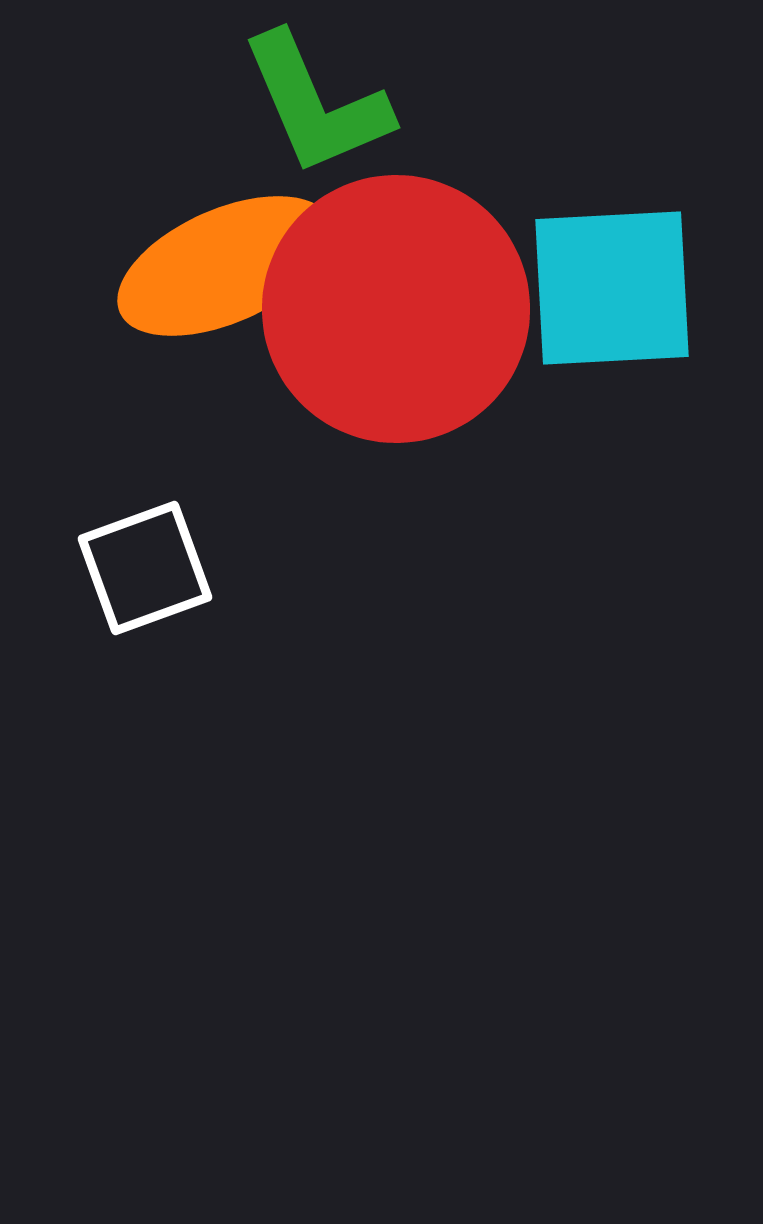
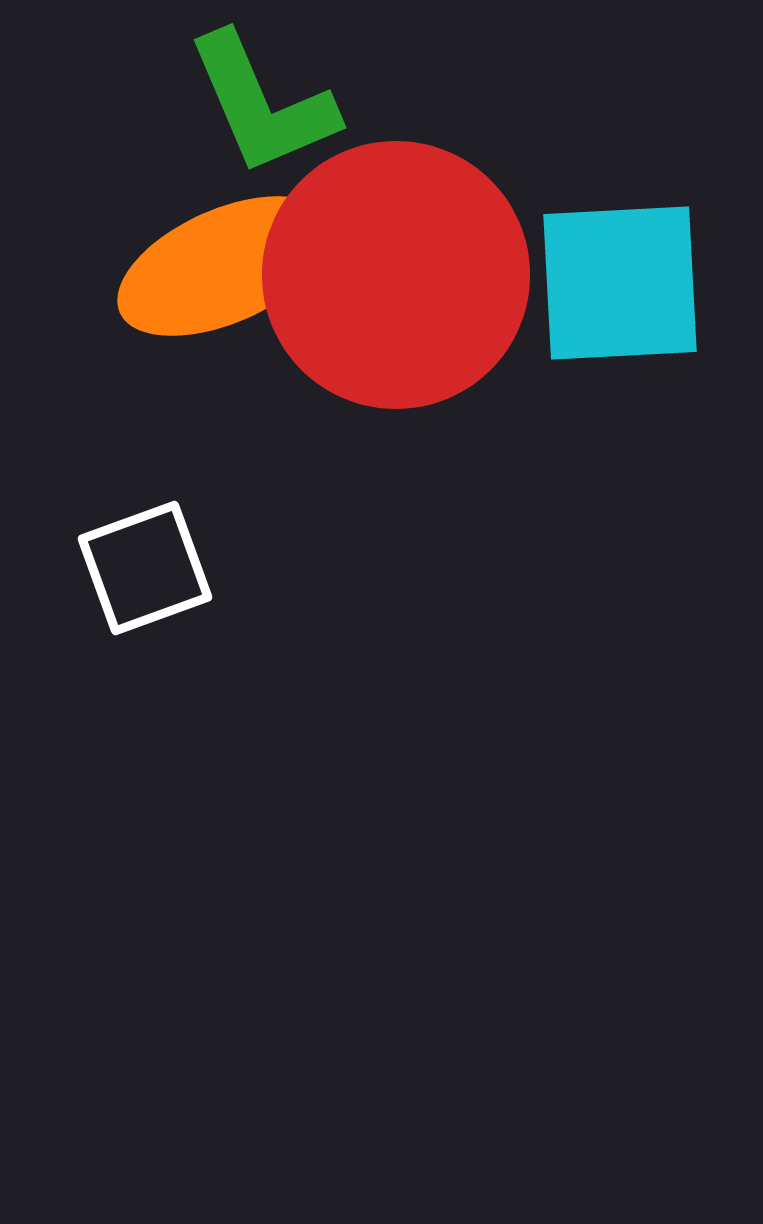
green L-shape: moved 54 px left
cyan square: moved 8 px right, 5 px up
red circle: moved 34 px up
